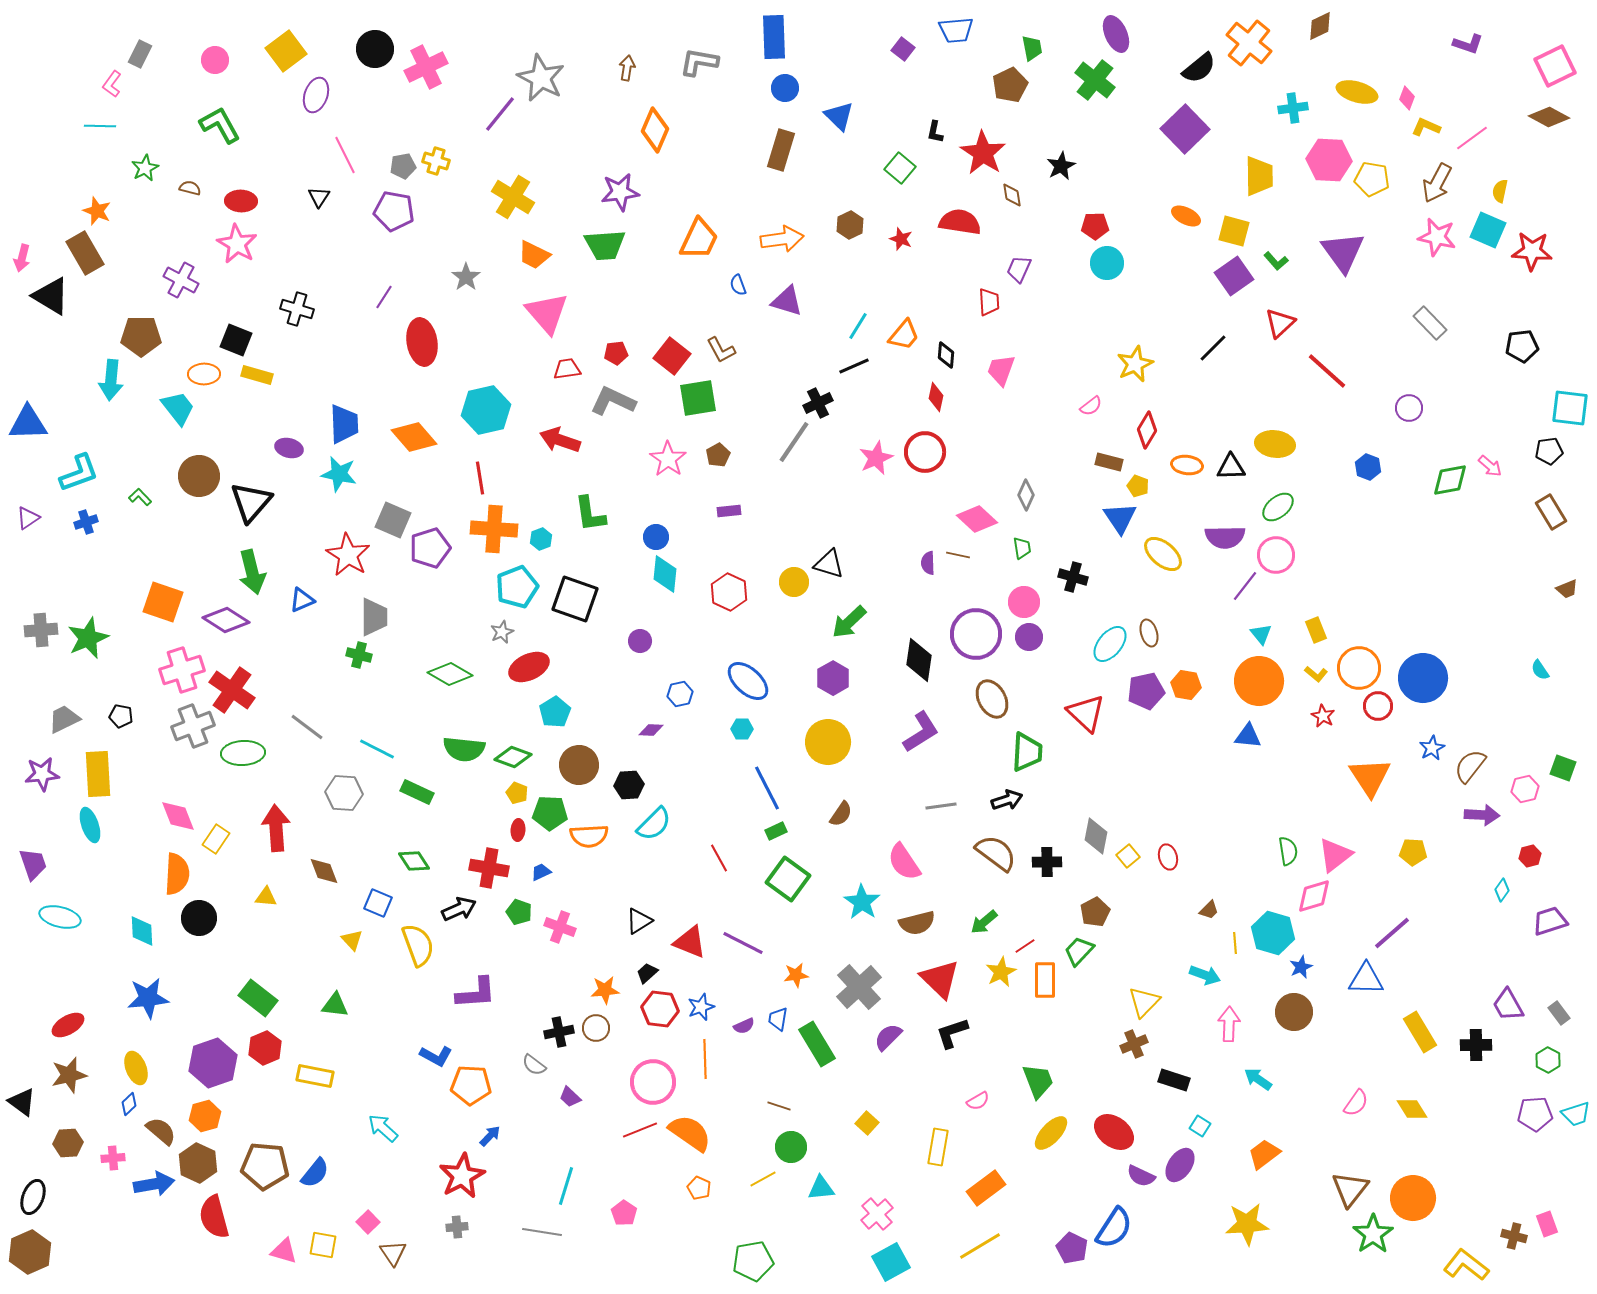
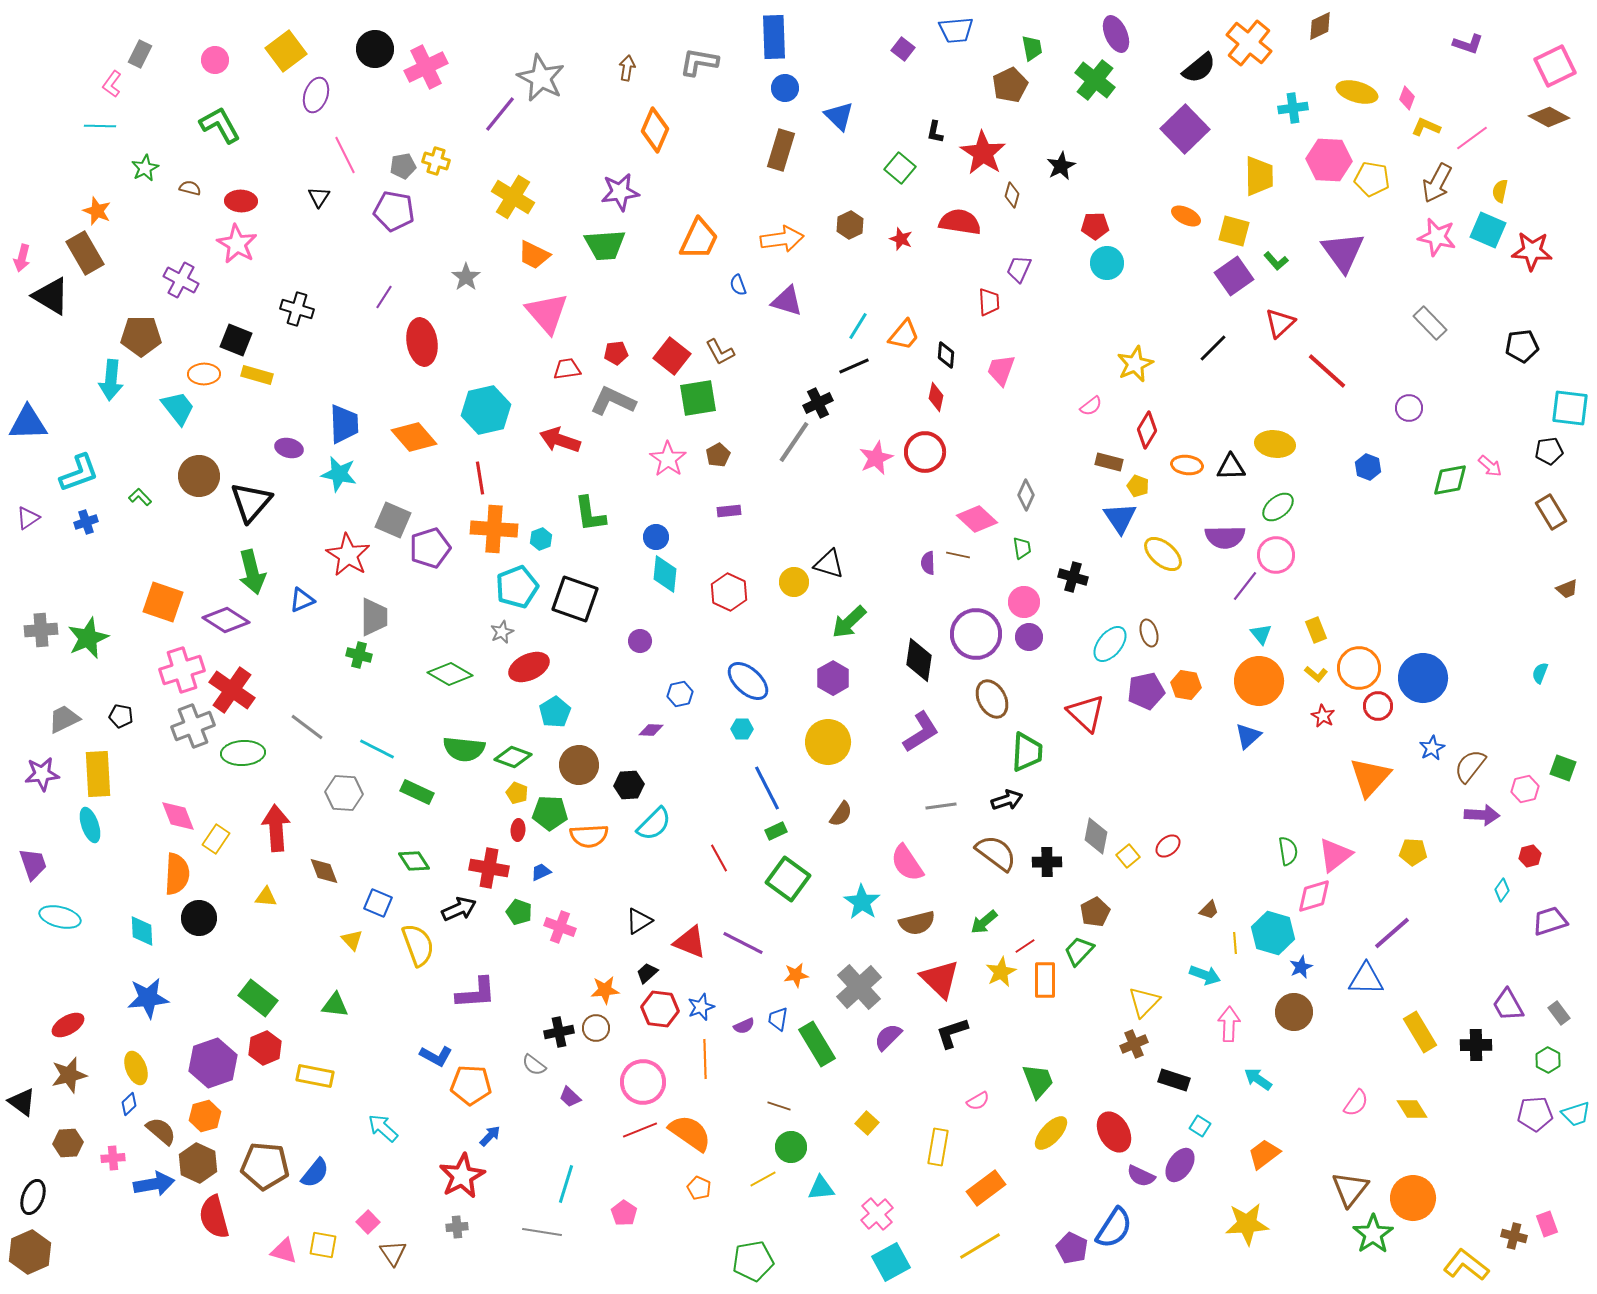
brown diamond at (1012, 195): rotated 25 degrees clockwise
brown L-shape at (721, 350): moved 1 px left, 2 px down
cyan semicircle at (1540, 670): moved 3 px down; rotated 55 degrees clockwise
blue triangle at (1248, 736): rotated 48 degrees counterclockwise
orange triangle at (1370, 777): rotated 15 degrees clockwise
red ellipse at (1168, 857): moved 11 px up; rotated 65 degrees clockwise
pink semicircle at (904, 862): moved 3 px right, 1 px down
pink circle at (653, 1082): moved 10 px left
red ellipse at (1114, 1132): rotated 24 degrees clockwise
cyan line at (566, 1186): moved 2 px up
